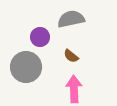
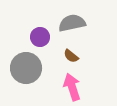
gray semicircle: moved 1 px right, 4 px down
gray circle: moved 1 px down
pink arrow: moved 2 px left, 2 px up; rotated 16 degrees counterclockwise
